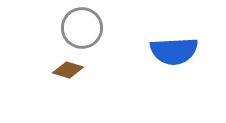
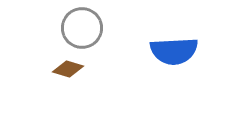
brown diamond: moved 1 px up
